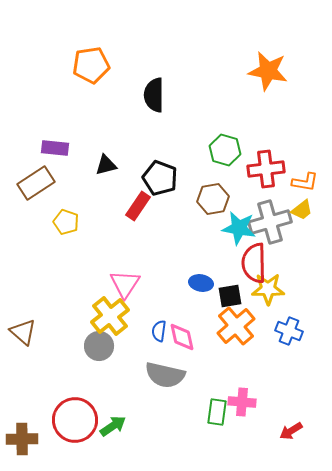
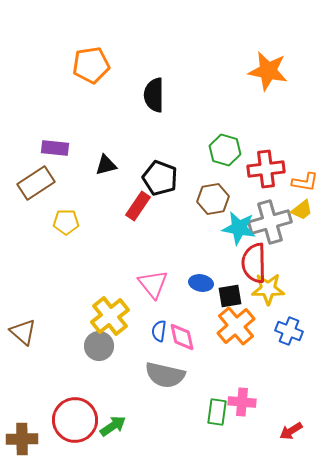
yellow pentagon: rotated 20 degrees counterclockwise
pink triangle: moved 28 px right; rotated 12 degrees counterclockwise
